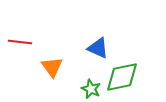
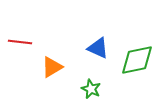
orange triangle: rotated 35 degrees clockwise
green diamond: moved 15 px right, 17 px up
